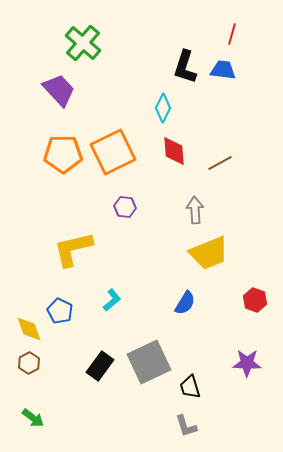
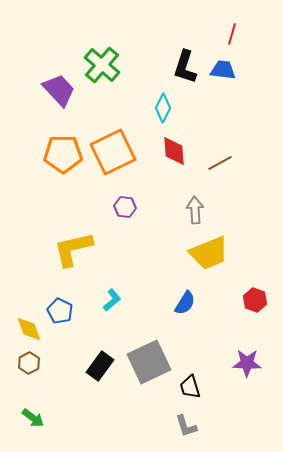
green cross: moved 19 px right, 22 px down
